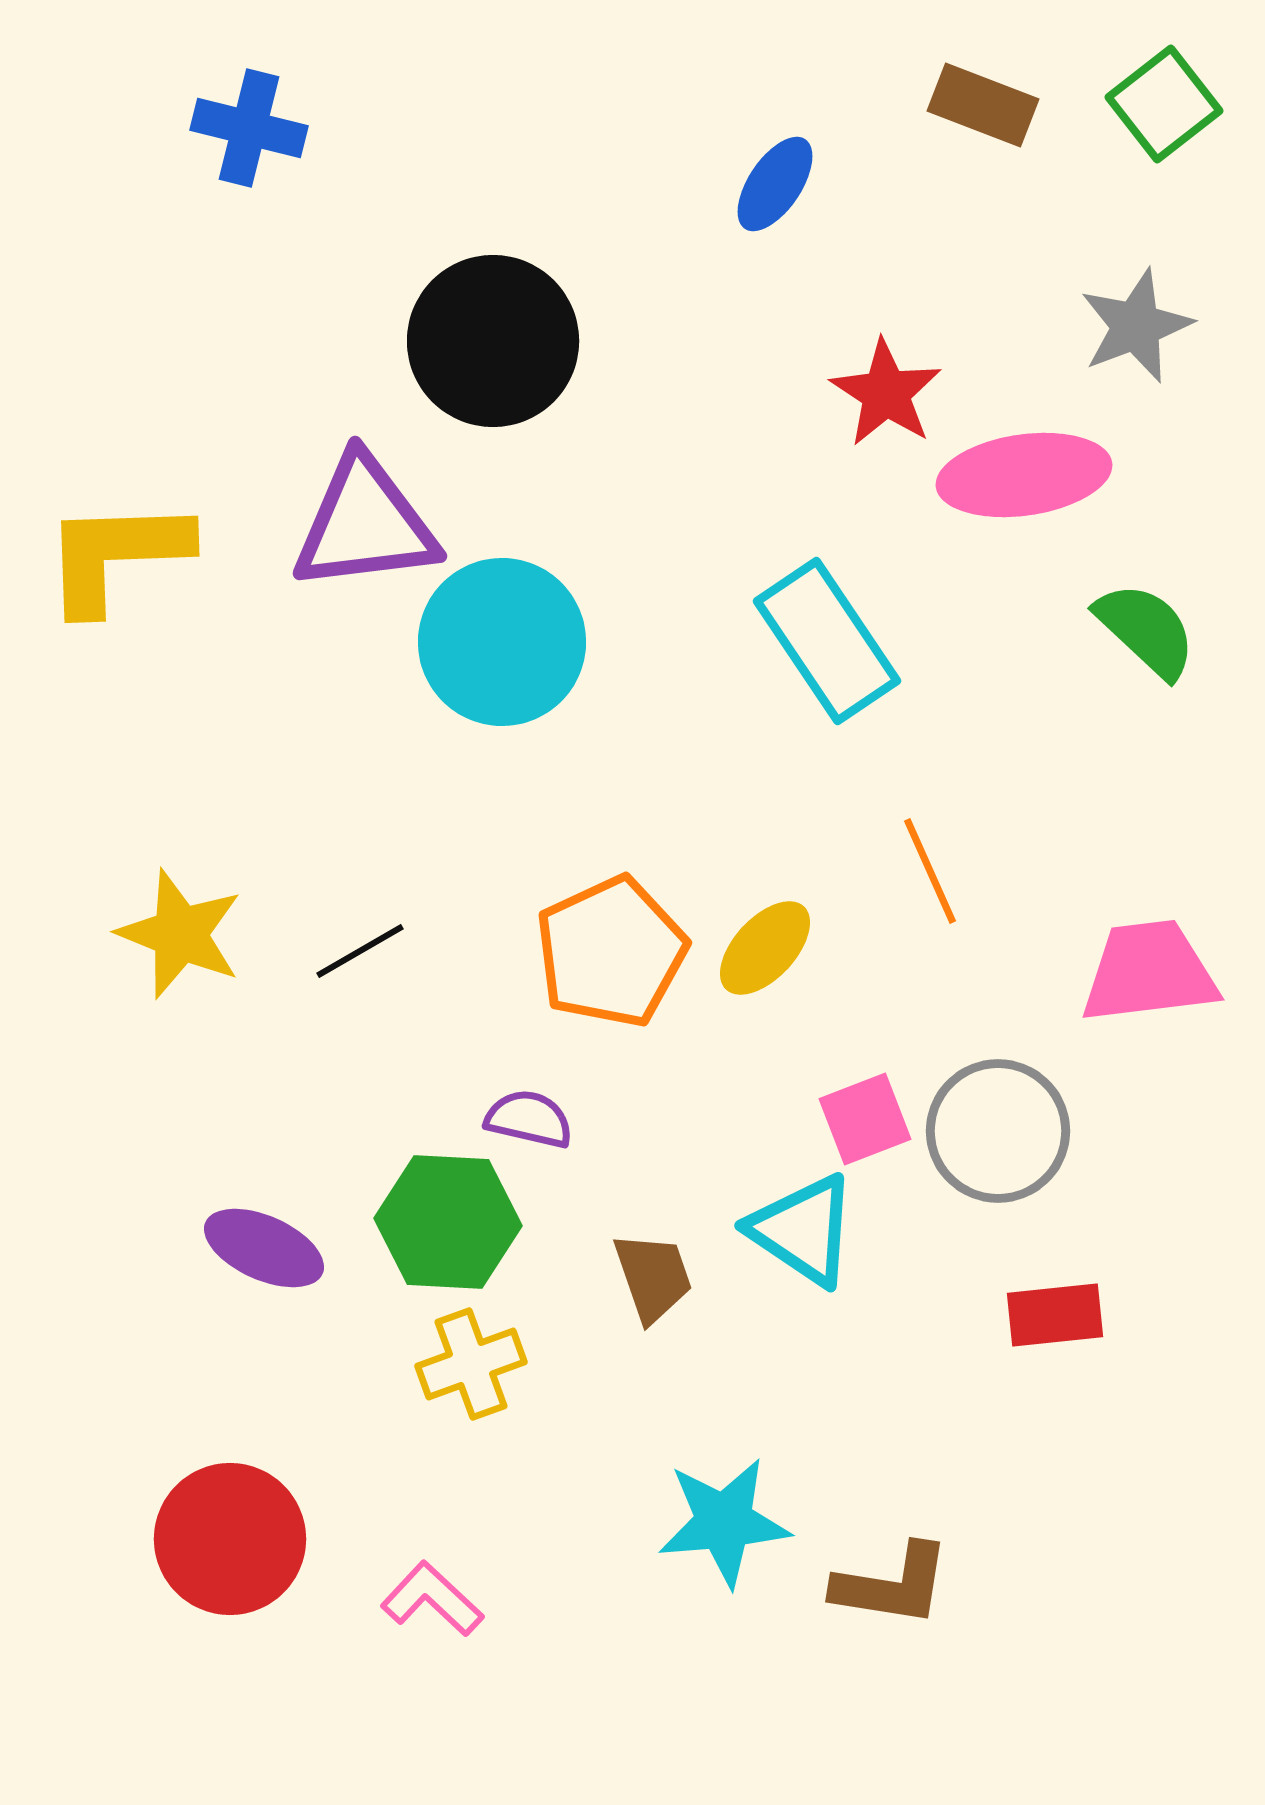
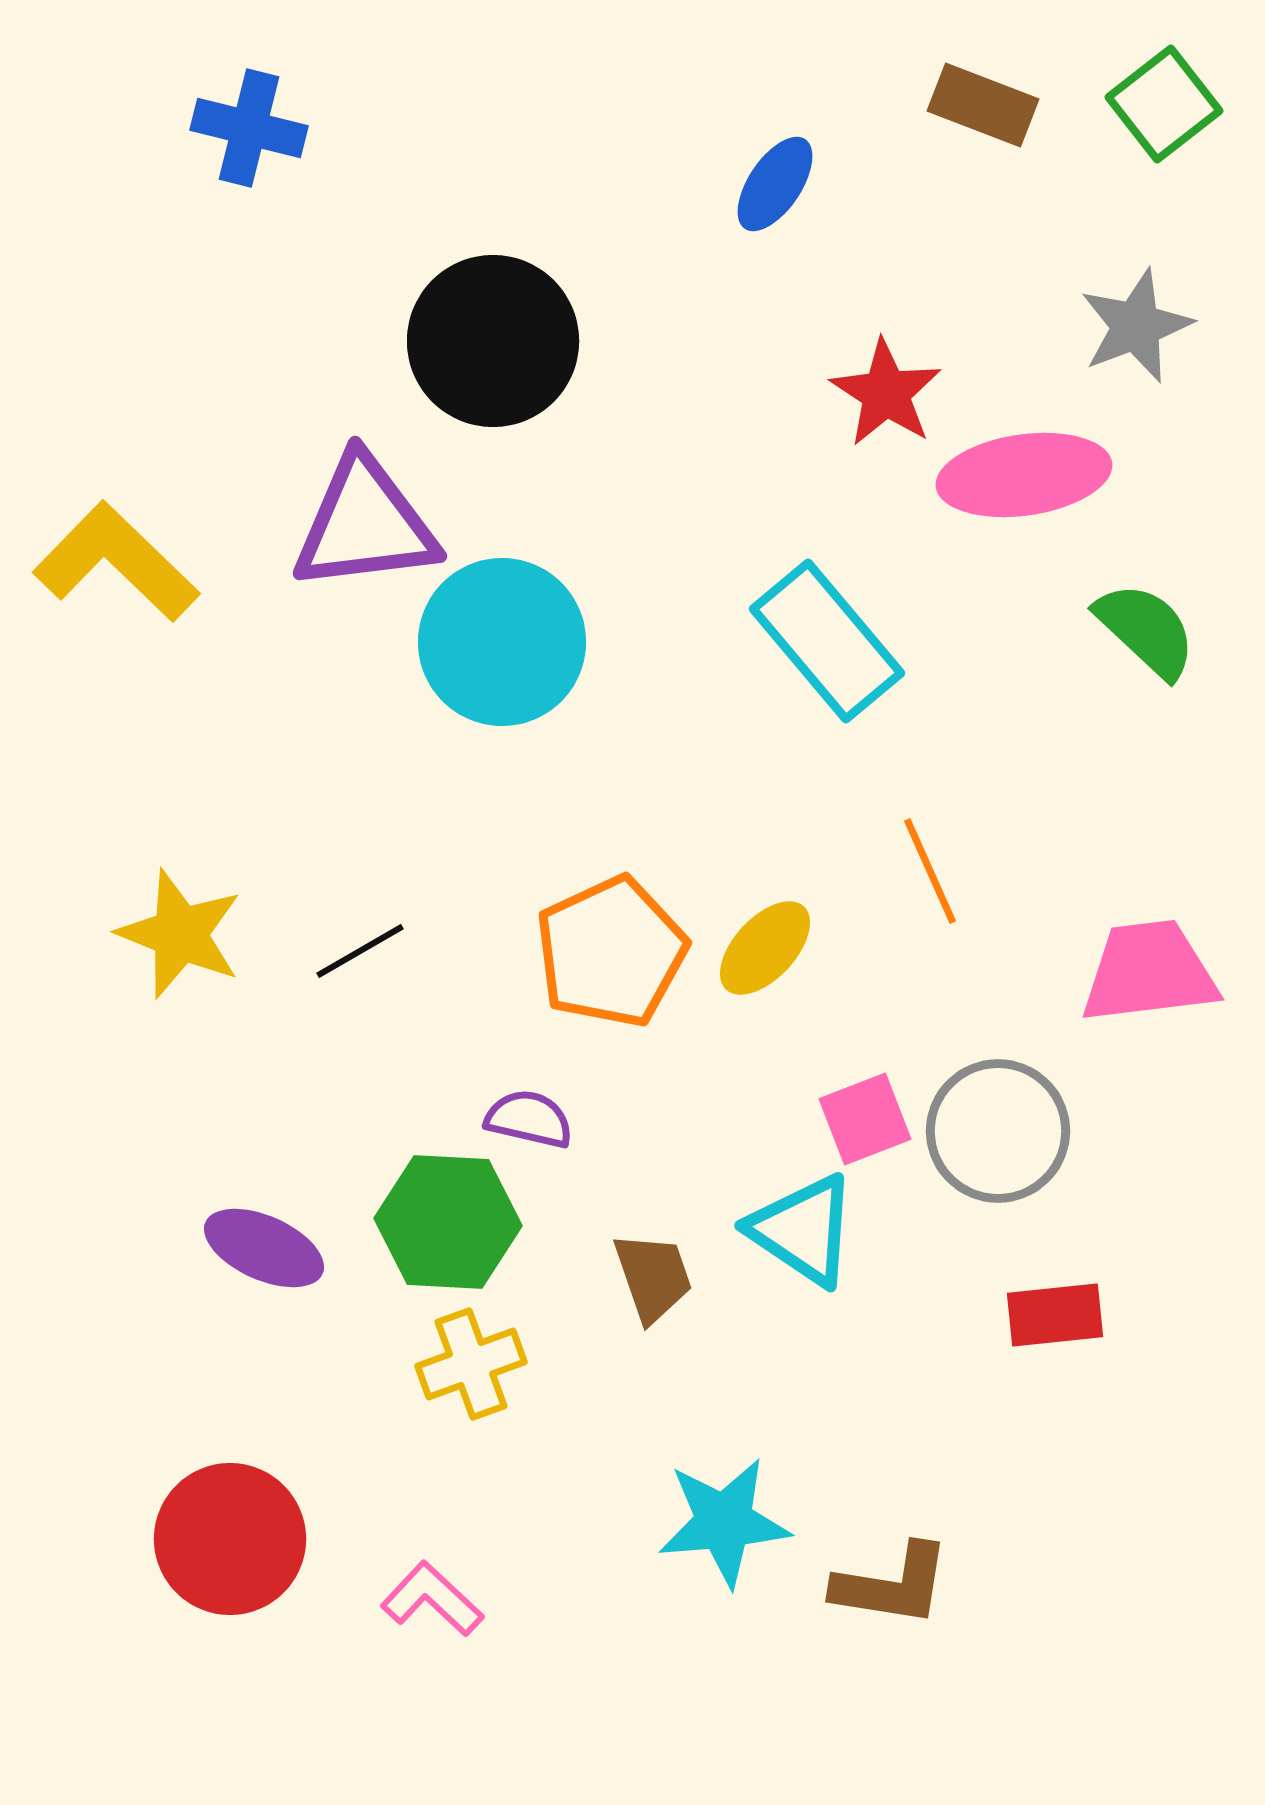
yellow L-shape: moved 7 px down; rotated 46 degrees clockwise
cyan rectangle: rotated 6 degrees counterclockwise
